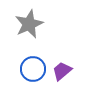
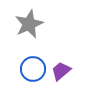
purple trapezoid: moved 1 px left
